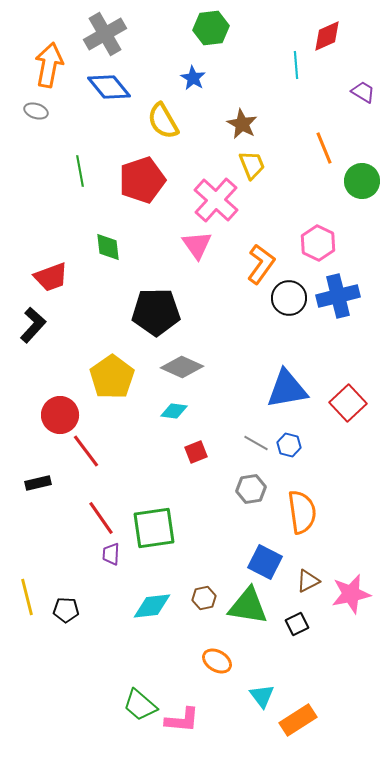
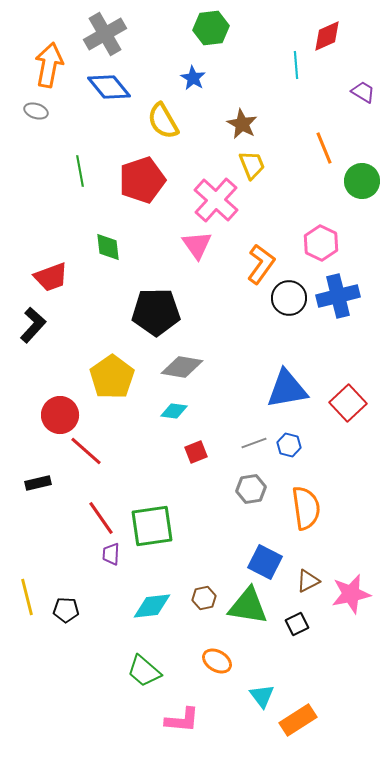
pink hexagon at (318, 243): moved 3 px right
gray diamond at (182, 367): rotated 15 degrees counterclockwise
gray line at (256, 443): moved 2 px left; rotated 50 degrees counterclockwise
red line at (86, 451): rotated 12 degrees counterclockwise
orange semicircle at (302, 512): moved 4 px right, 4 px up
green square at (154, 528): moved 2 px left, 2 px up
green trapezoid at (140, 705): moved 4 px right, 34 px up
